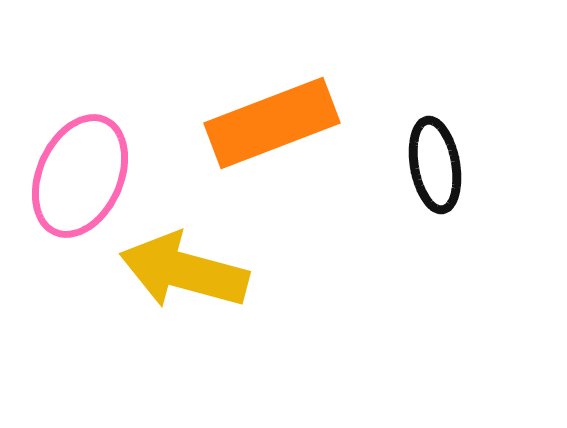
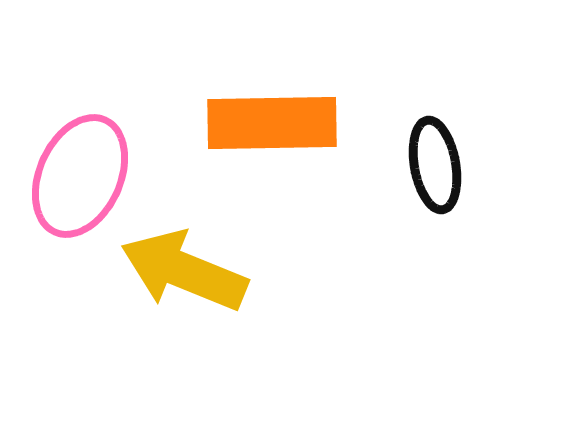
orange rectangle: rotated 20 degrees clockwise
yellow arrow: rotated 7 degrees clockwise
